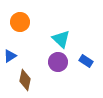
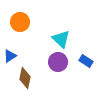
brown diamond: moved 2 px up
